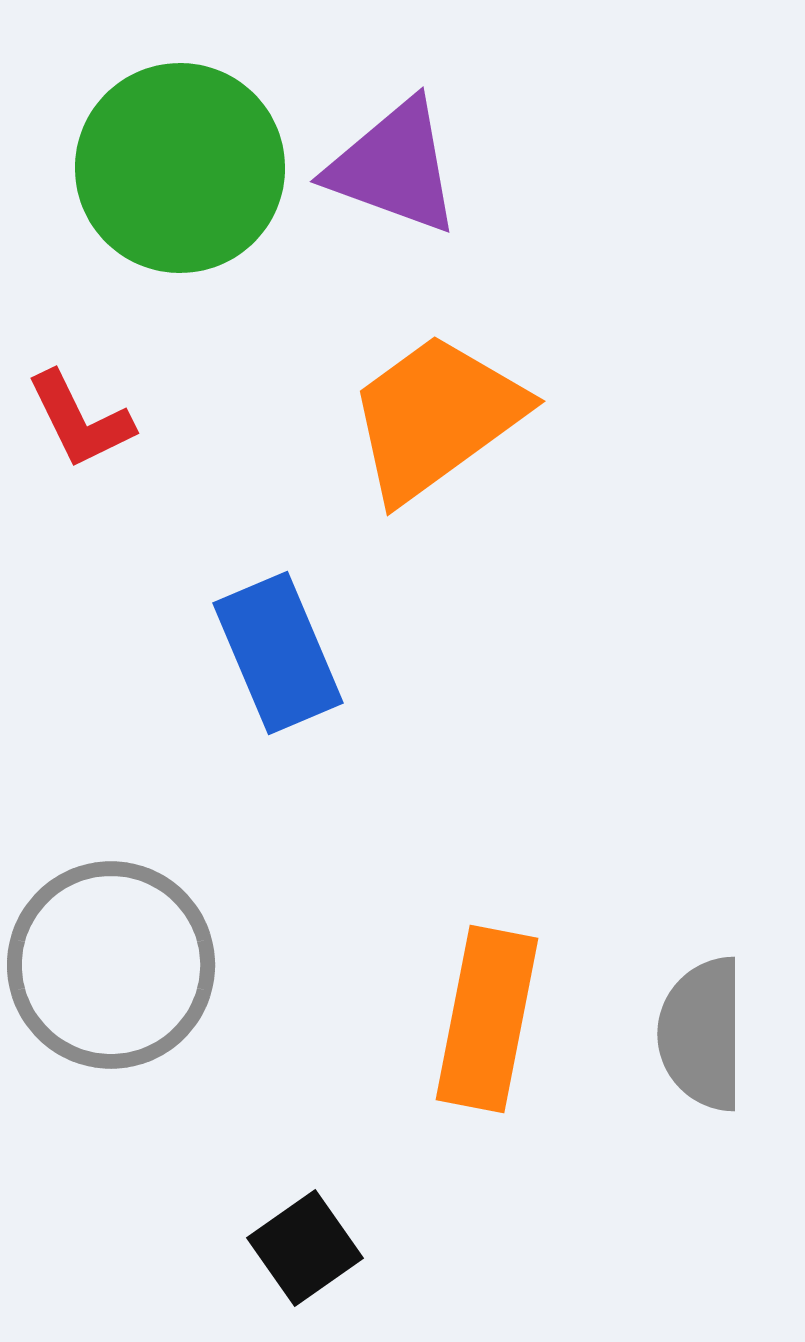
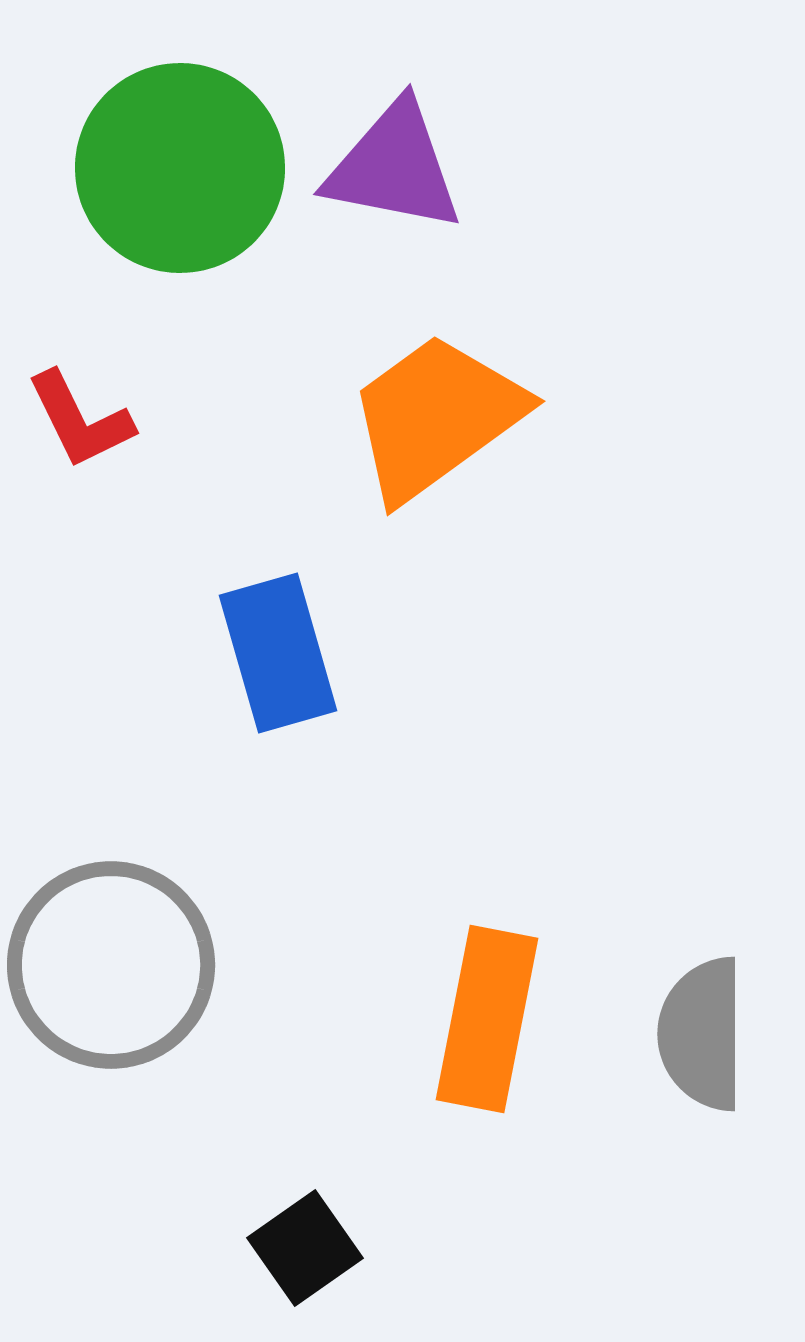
purple triangle: rotated 9 degrees counterclockwise
blue rectangle: rotated 7 degrees clockwise
